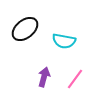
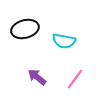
black ellipse: rotated 24 degrees clockwise
purple arrow: moved 7 px left; rotated 66 degrees counterclockwise
